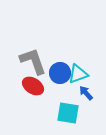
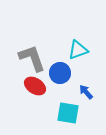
gray L-shape: moved 1 px left, 3 px up
cyan triangle: moved 24 px up
red ellipse: moved 2 px right
blue arrow: moved 1 px up
